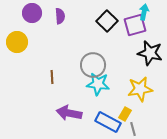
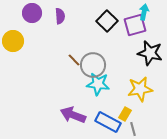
yellow circle: moved 4 px left, 1 px up
brown line: moved 22 px right, 17 px up; rotated 40 degrees counterclockwise
purple arrow: moved 4 px right, 2 px down; rotated 10 degrees clockwise
